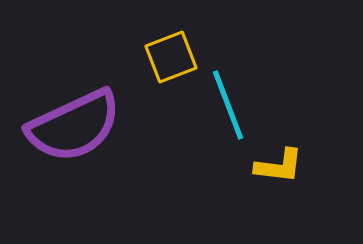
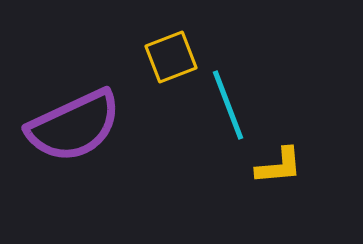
yellow L-shape: rotated 12 degrees counterclockwise
